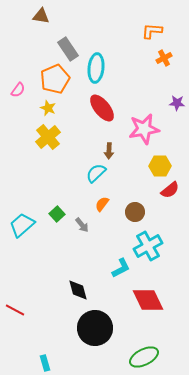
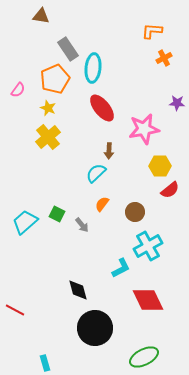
cyan ellipse: moved 3 px left
green square: rotated 21 degrees counterclockwise
cyan trapezoid: moved 3 px right, 3 px up
